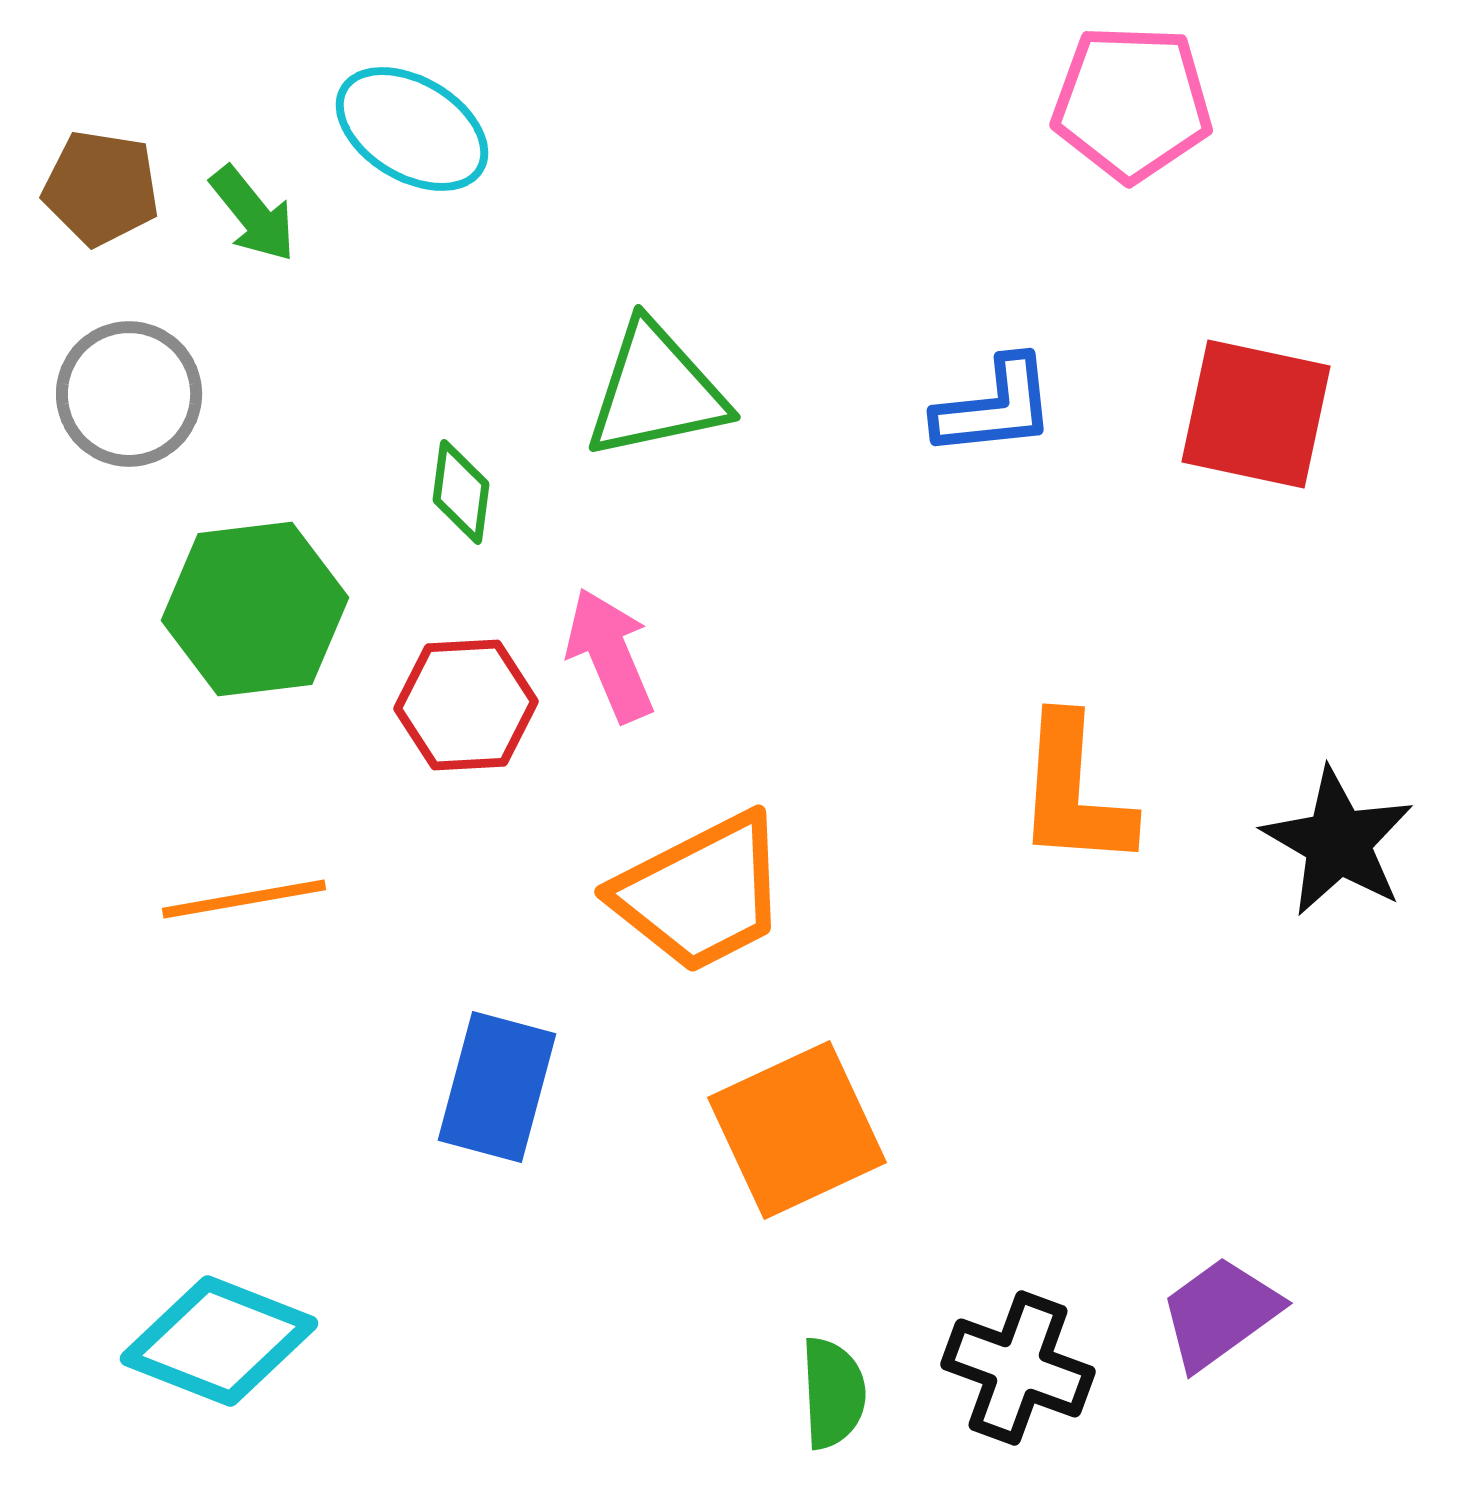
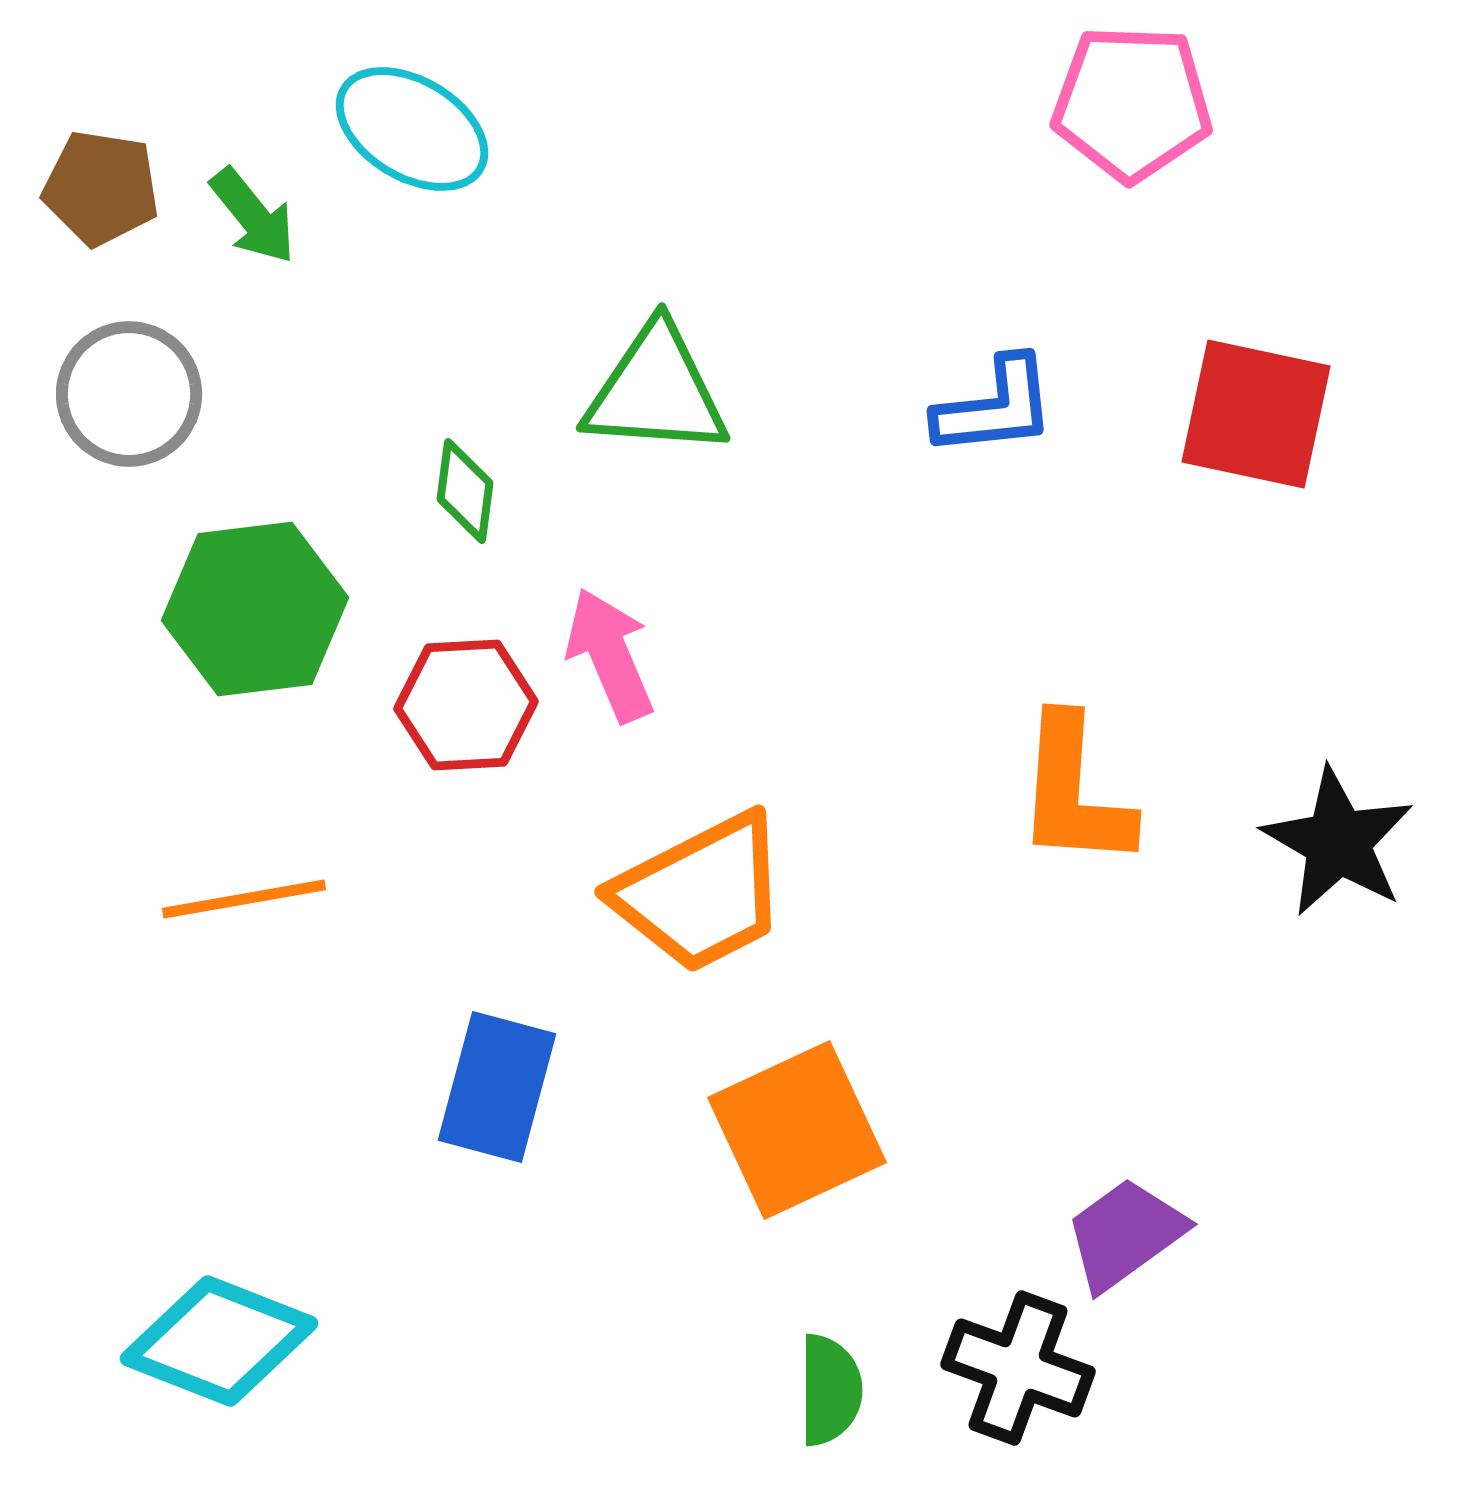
green arrow: moved 2 px down
green triangle: rotated 16 degrees clockwise
green diamond: moved 4 px right, 1 px up
purple trapezoid: moved 95 px left, 79 px up
green semicircle: moved 3 px left, 3 px up; rotated 3 degrees clockwise
